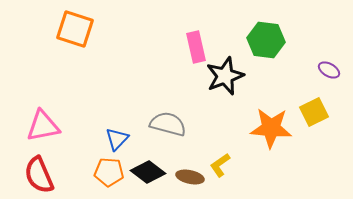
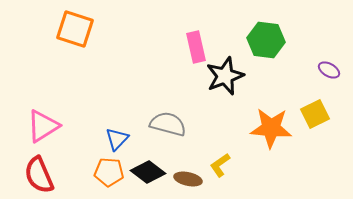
yellow square: moved 1 px right, 2 px down
pink triangle: rotated 21 degrees counterclockwise
brown ellipse: moved 2 px left, 2 px down
